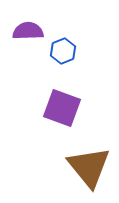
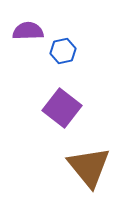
blue hexagon: rotated 10 degrees clockwise
purple square: rotated 18 degrees clockwise
